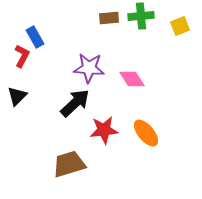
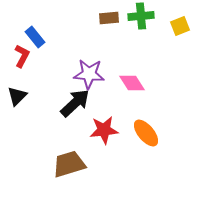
blue rectangle: rotated 10 degrees counterclockwise
purple star: moved 6 px down
pink diamond: moved 4 px down
